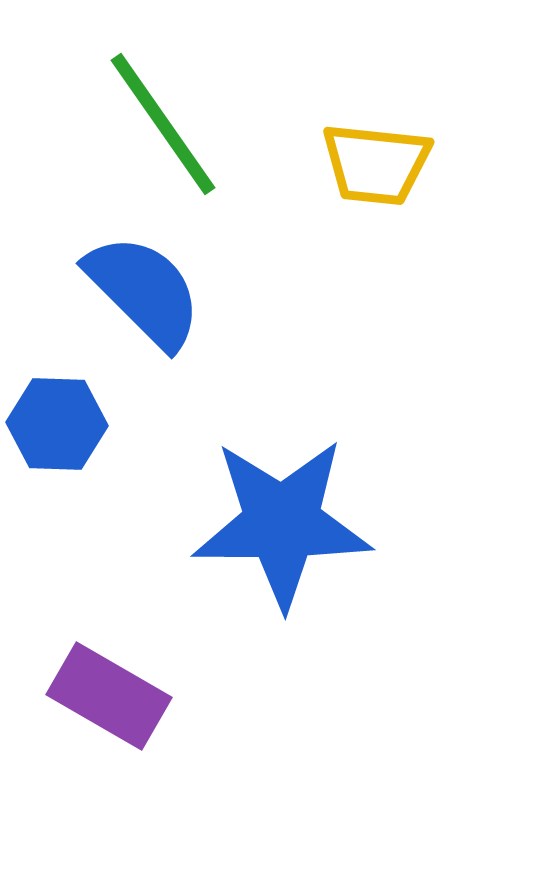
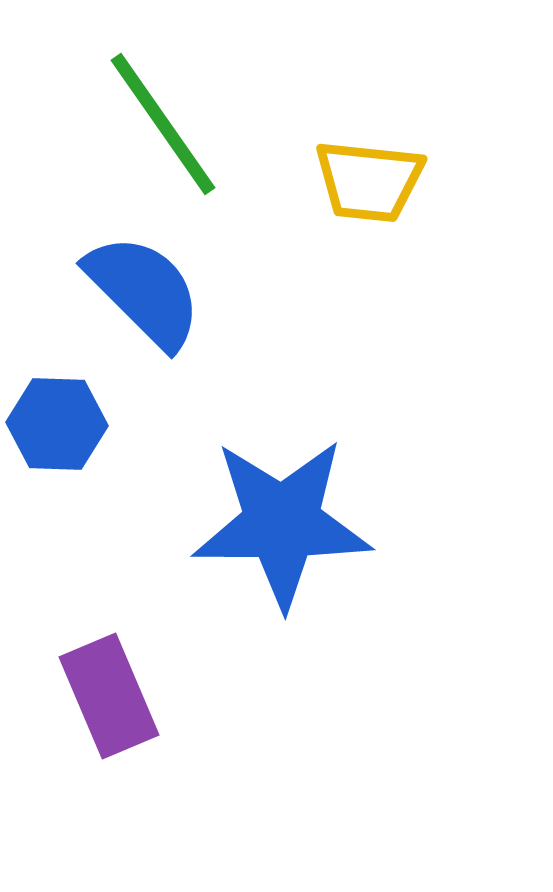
yellow trapezoid: moved 7 px left, 17 px down
purple rectangle: rotated 37 degrees clockwise
